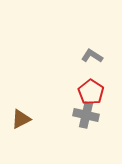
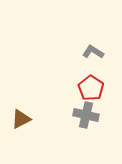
gray L-shape: moved 1 px right, 4 px up
red pentagon: moved 4 px up
